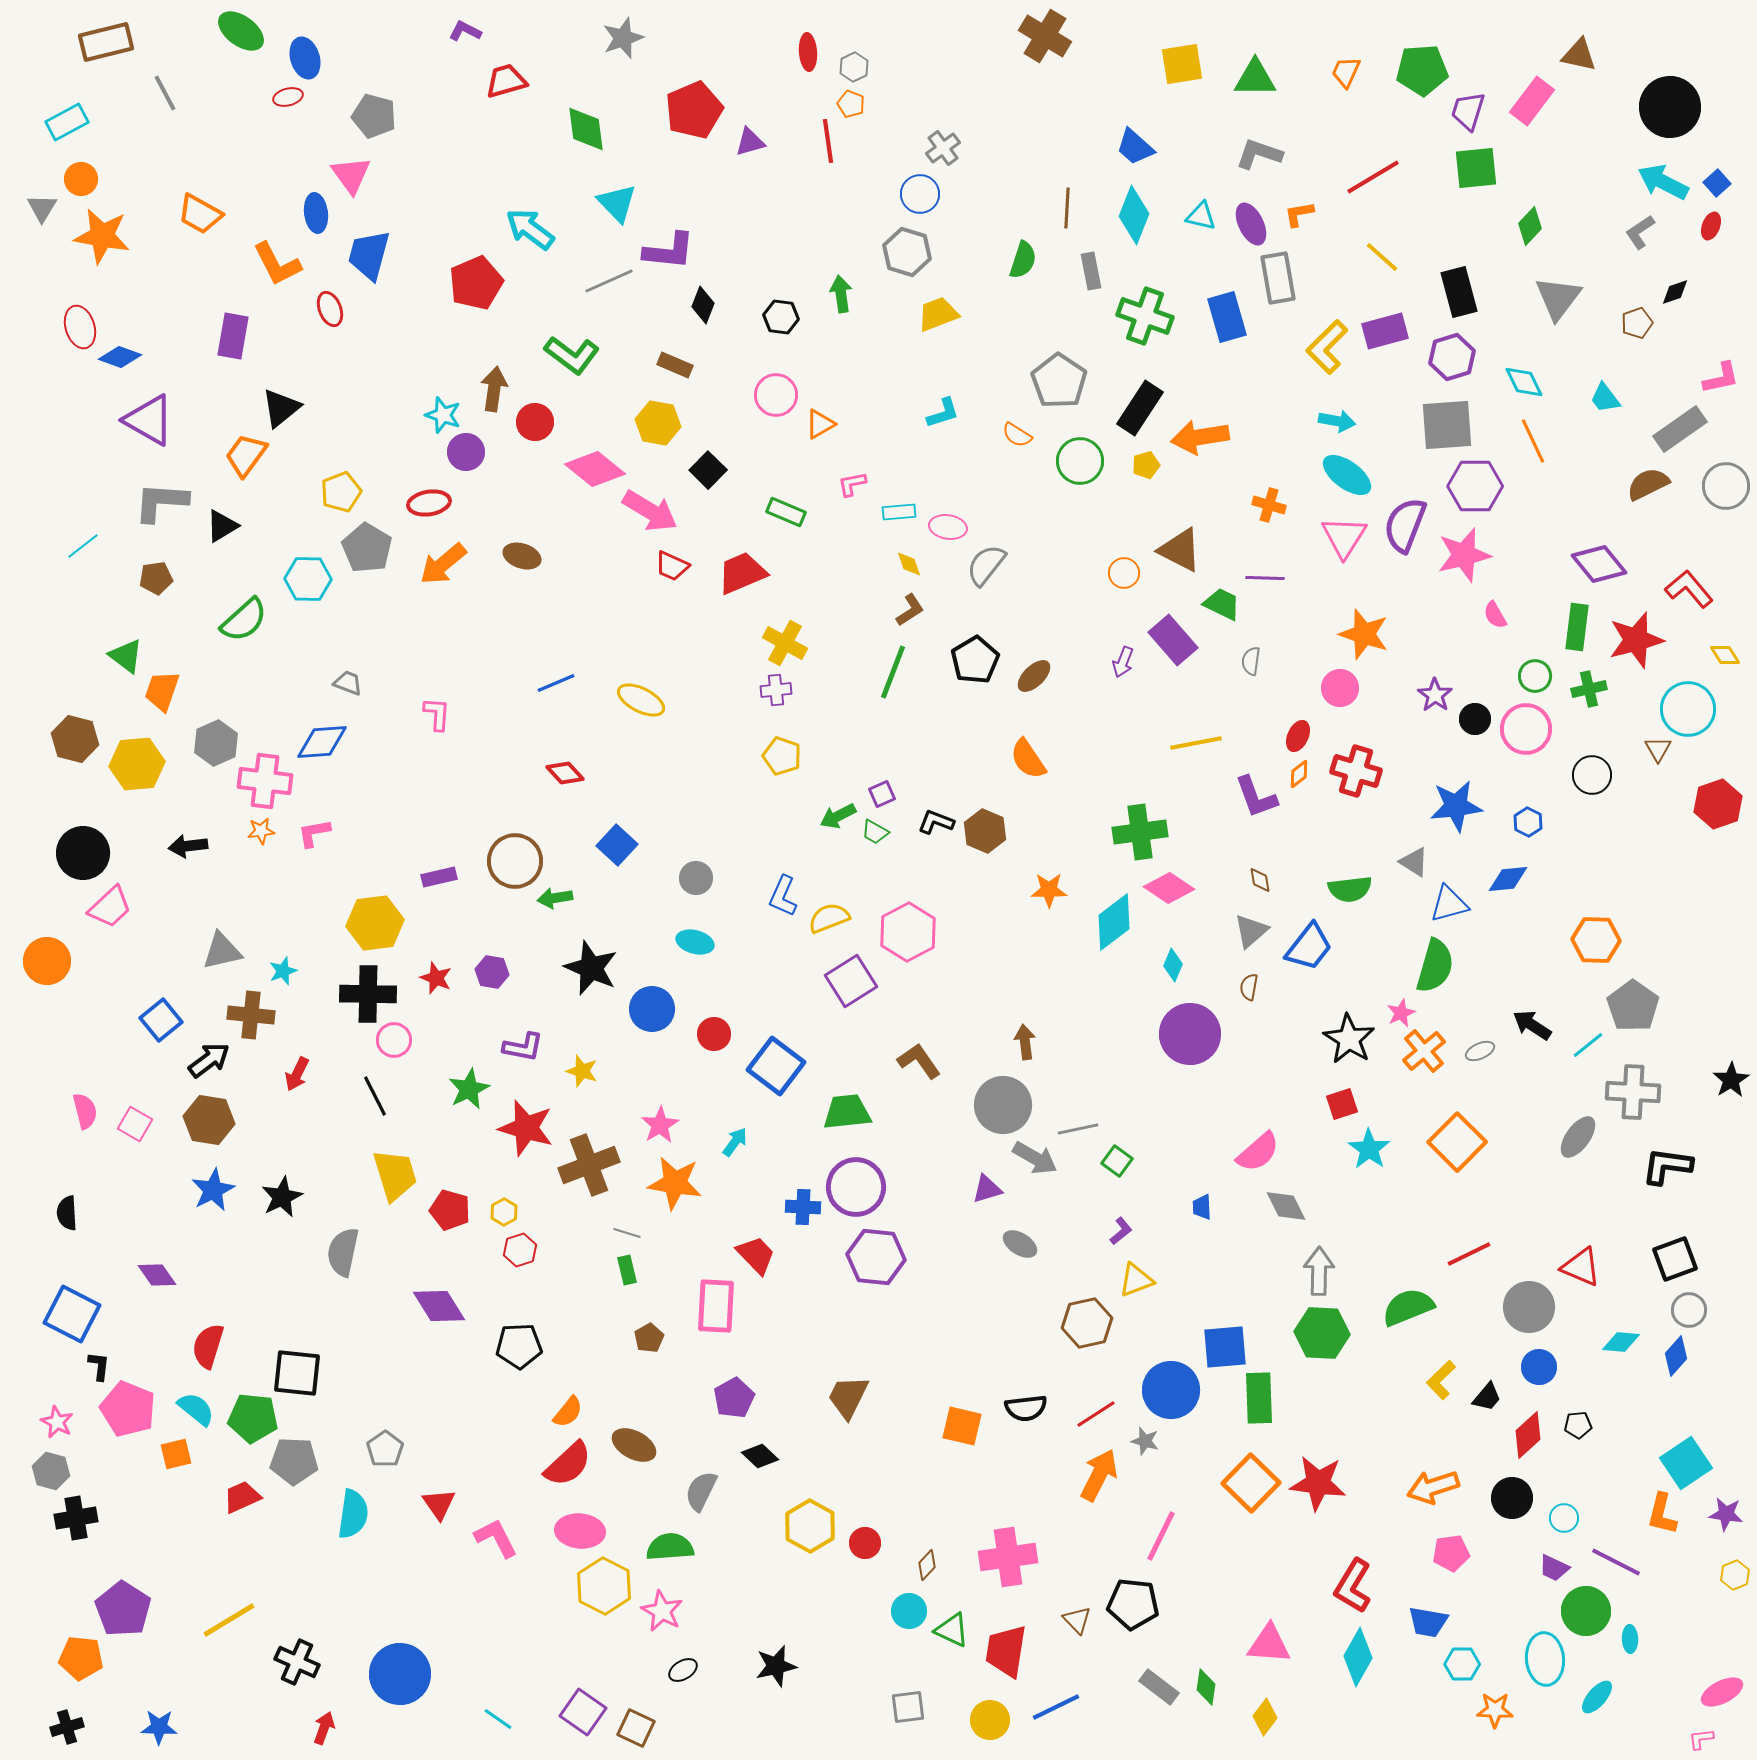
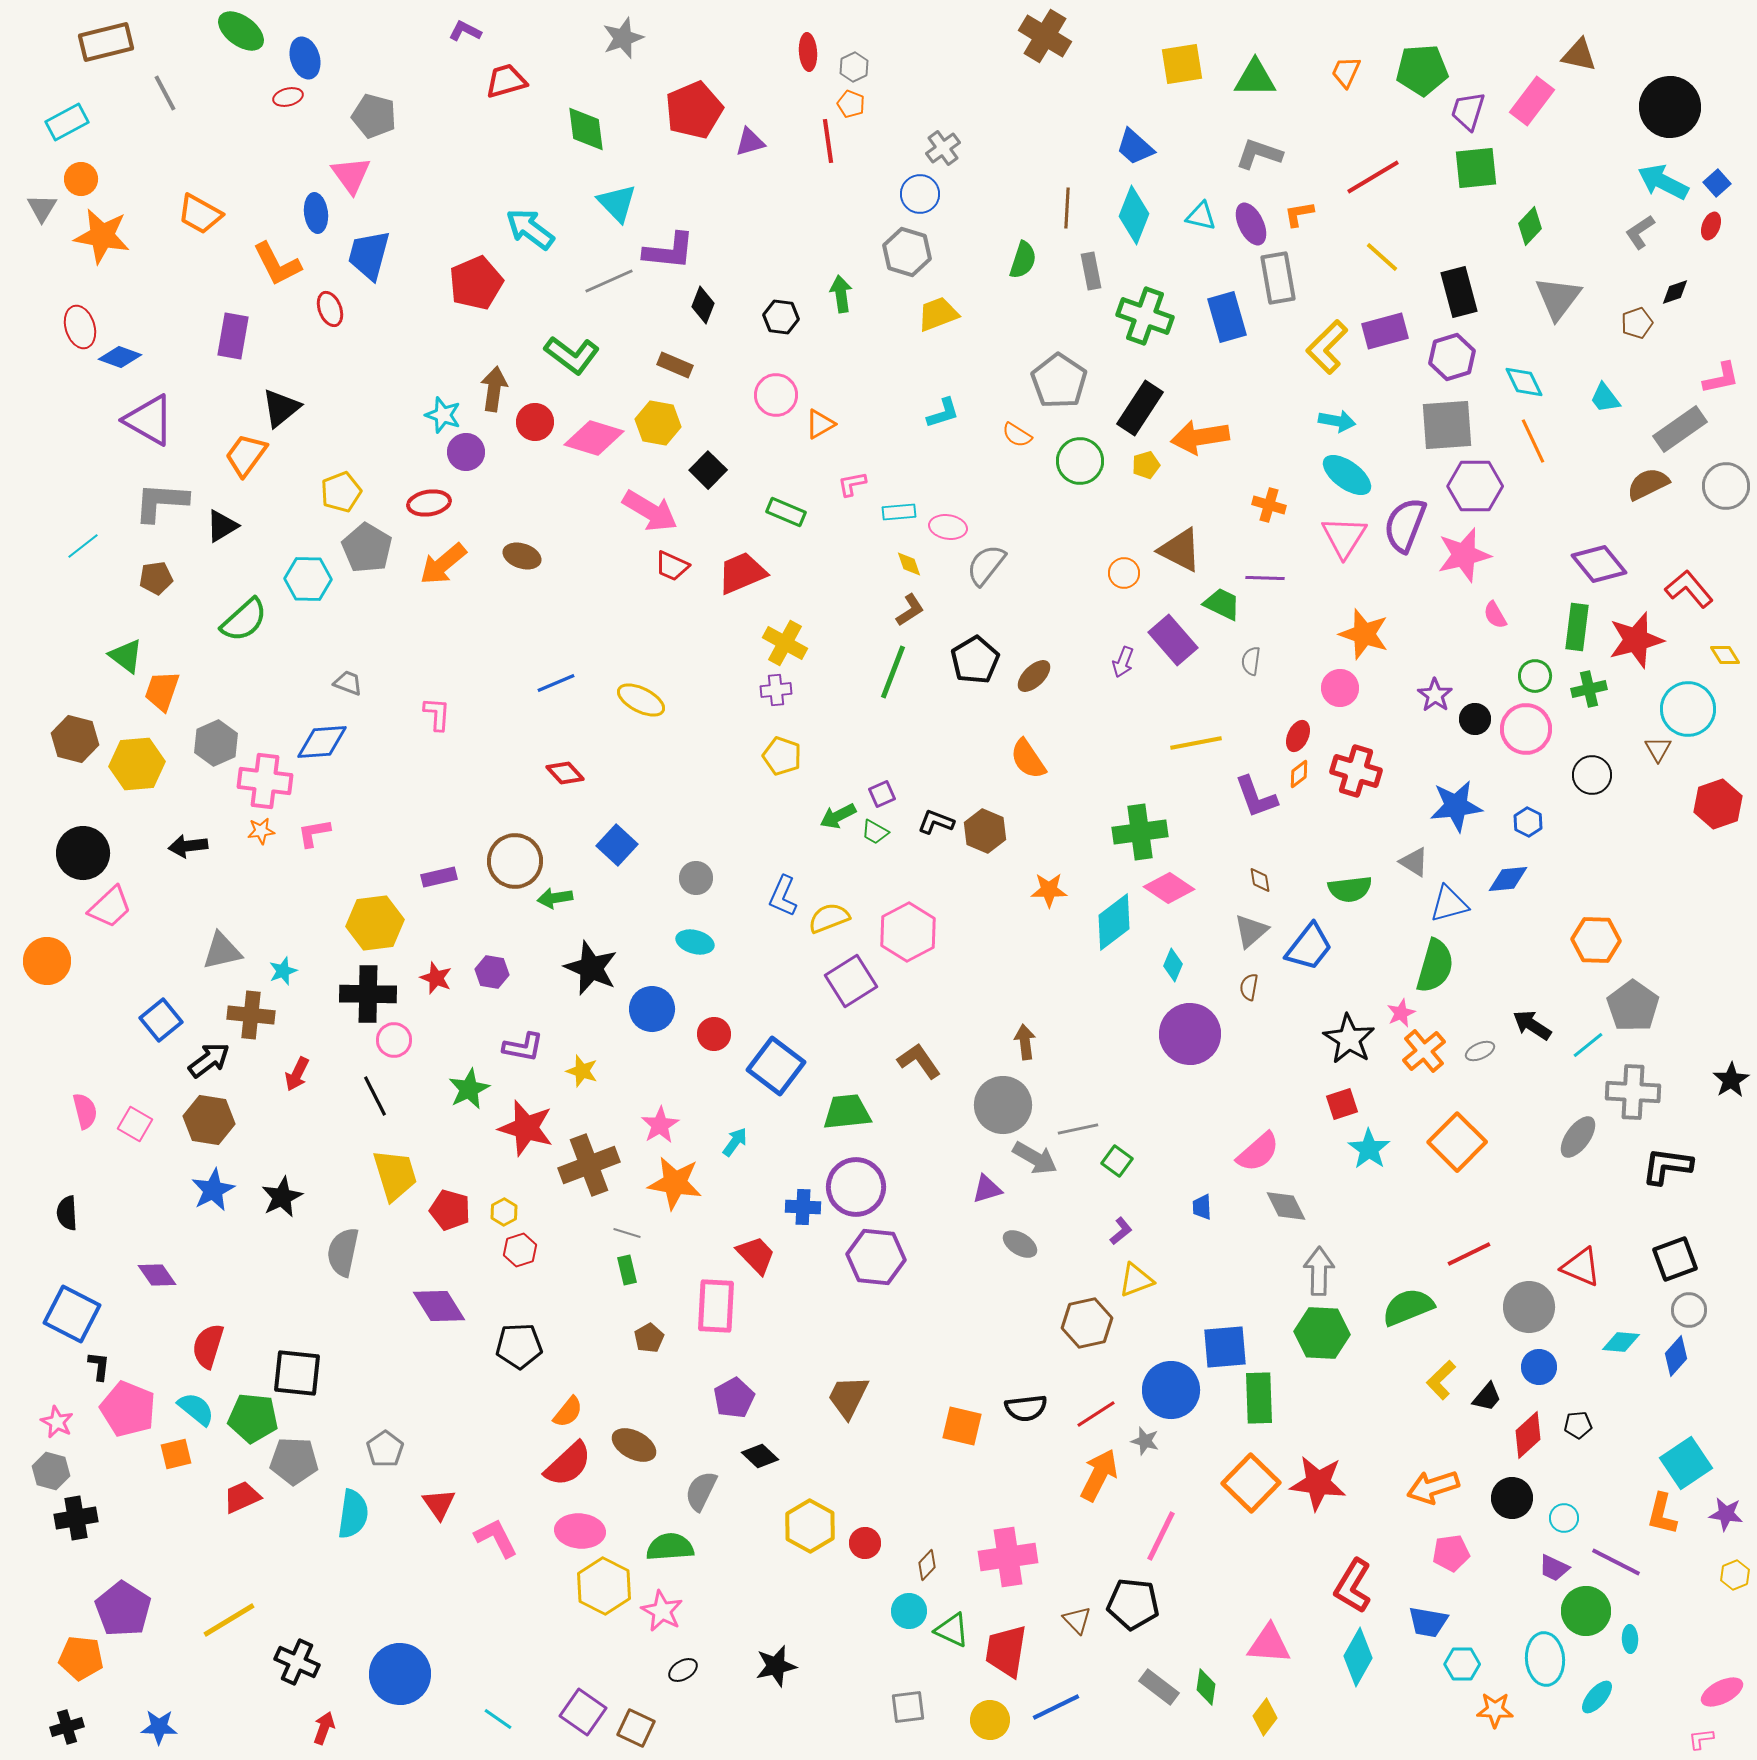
pink diamond at (595, 469): moved 1 px left, 31 px up; rotated 22 degrees counterclockwise
